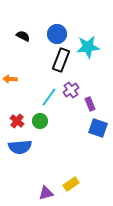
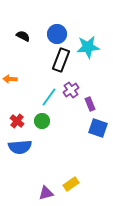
green circle: moved 2 px right
